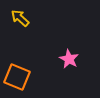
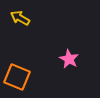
yellow arrow: rotated 12 degrees counterclockwise
